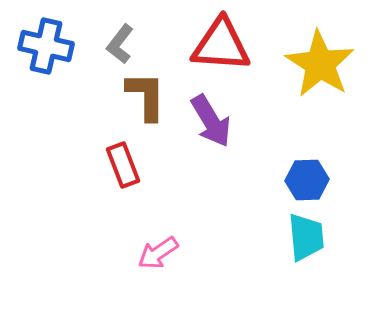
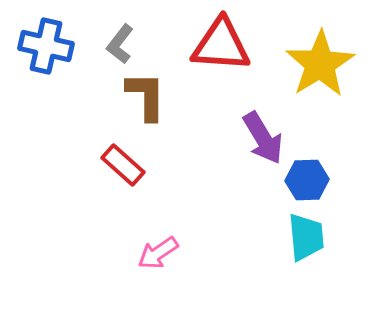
yellow star: rotated 8 degrees clockwise
purple arrow: moved 52 px right, 17 px down
red rectangle: rotated 27 degrees counterclockwise
